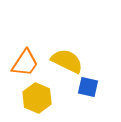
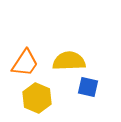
yellow semicircle: moved 2 px right; rotated 28 degrees counterclockwise
